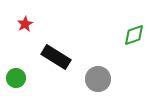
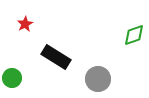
green circle: moved 4 px left
